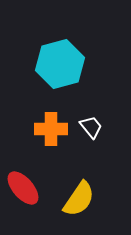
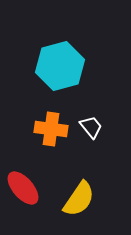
cyan hexagon: moved 2 px down
orange cross: rotated 8 degrees clockwise
